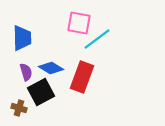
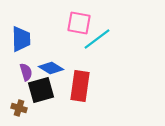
blue trapezoid: moved 1 px left, 1 px down
red rectangle: moved 2 px left, 9 px down; rotated 12 degrees counterclockwise
black square: moved 2 px up; rotated 12 degrees clockwise
